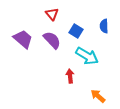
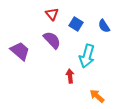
blue semicircle: rotated 32 degrees counterclockwise
blue square: moved 7 px up
purple trapezoid: moved 3 px left, 12 px down
cyan arrow: rotated 75 degrees clockwise
orange arrow: moved 1 px left
